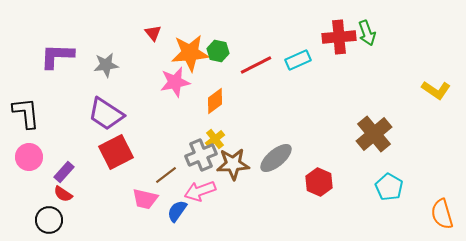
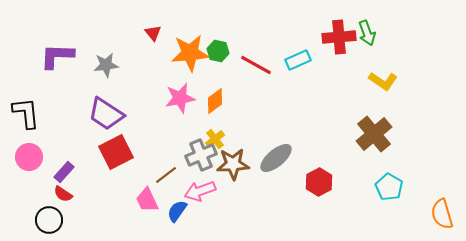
red line: rotated 56 degrees clockwise
pink star: moved 5 px right, 16 px down
yellow L-shape: moved 53 px left, 9 px up
red hexagon: rotated 8 degrees clockwise
pink trapezoid: moved 2 px right, 1 px down; rotated 52 degrees clockwise
